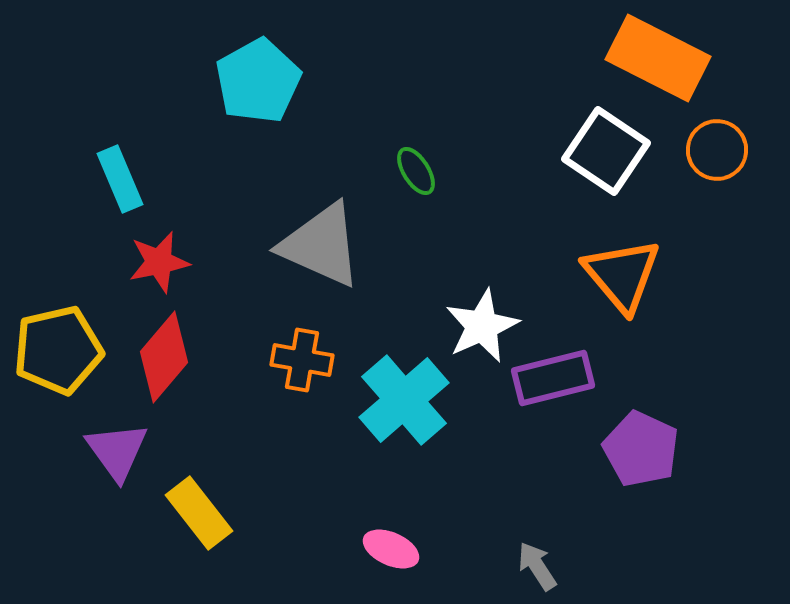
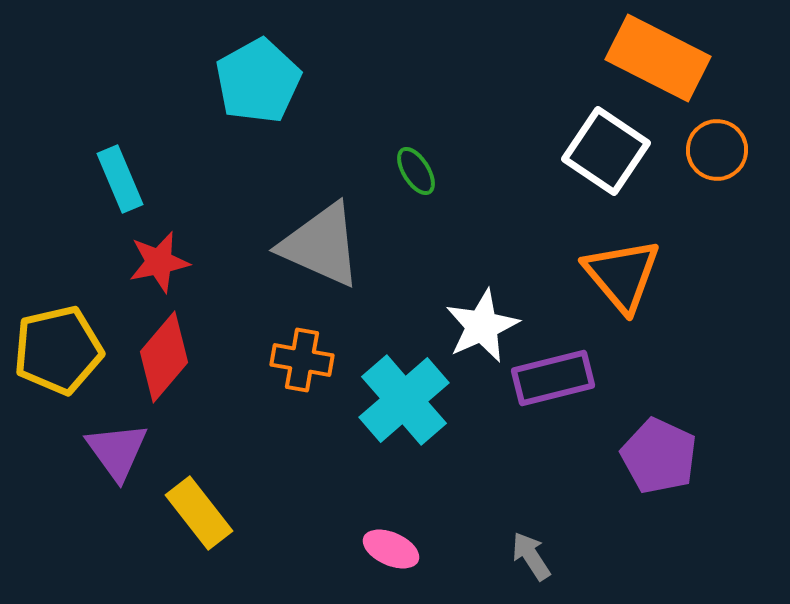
purple pentagon: moved 18 px right, 7 px down
gray arrow: moved 6 px left, 10 px up
